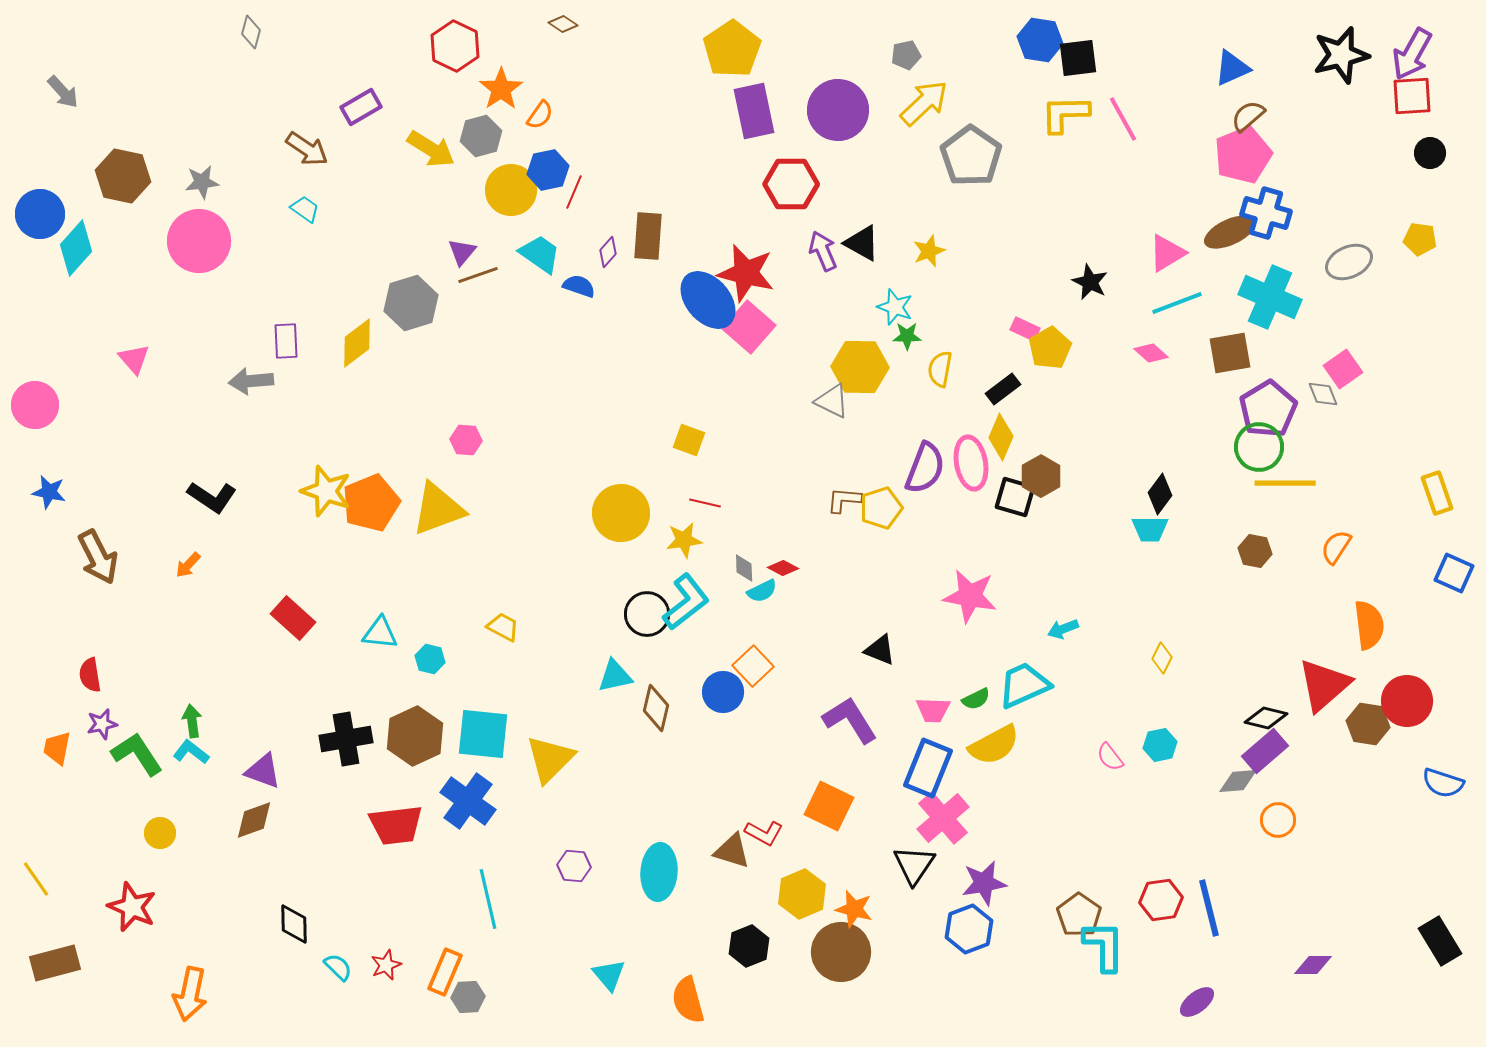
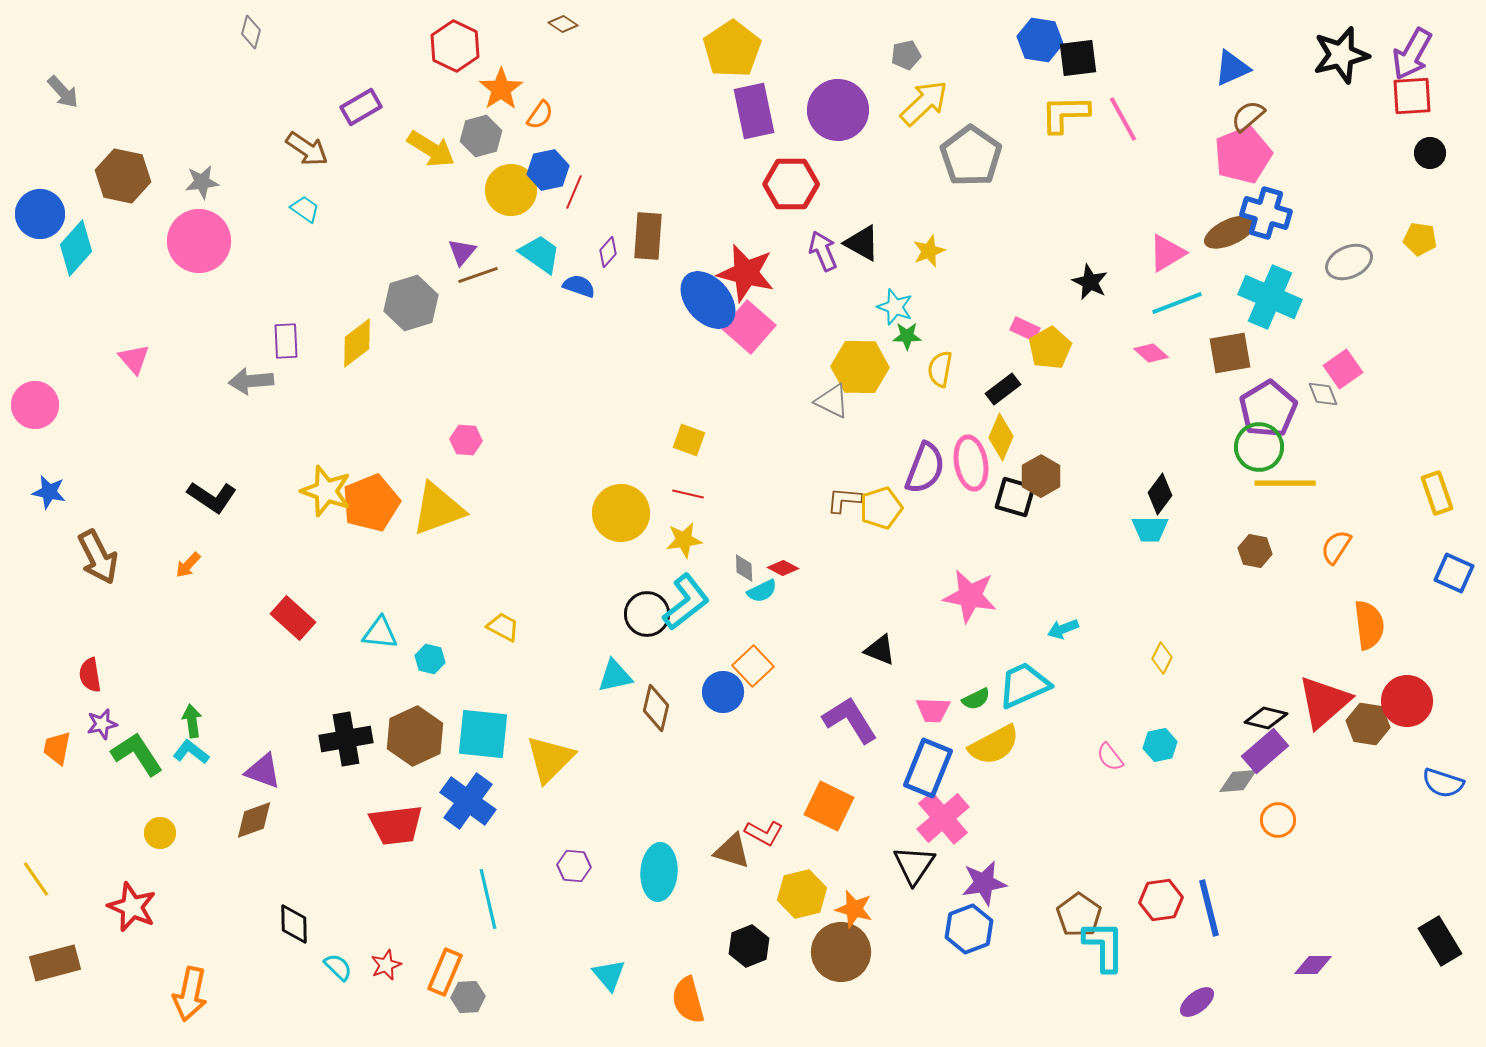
red line at (705, 503): moved 17 px left, 9 px up
red triangle at (1324, 685): moved 17 px down
yellow hexagon at (802, 894): rotated 9 degrees clockwise
